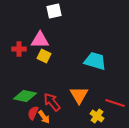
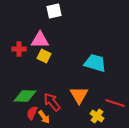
cyan trapezoid: moved 2 px down
green diamond: rotated 10 degrees counterclockwise
red semicircle: moved 1 px left
